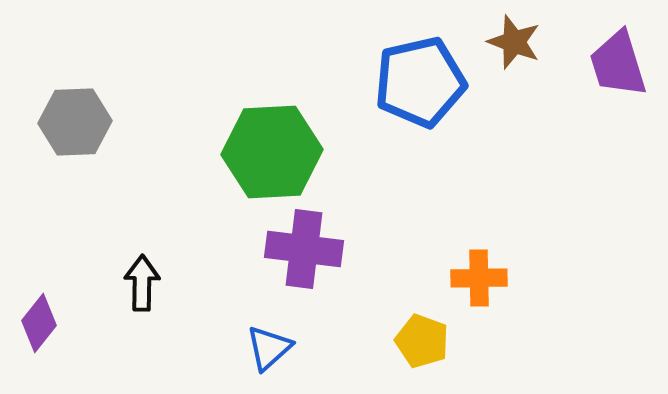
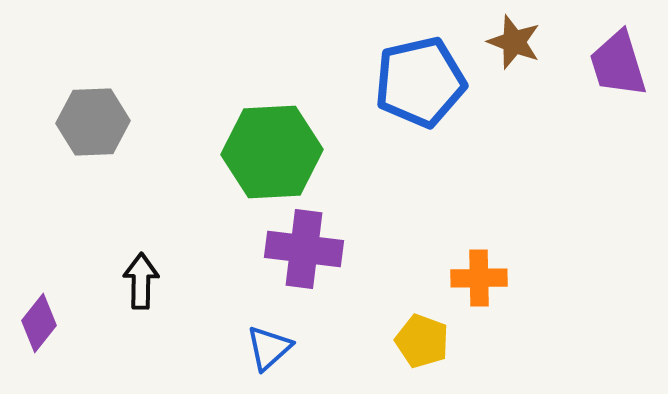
gray hexagon: moved 18 px right
black arrow: moved 1 px left, 2 px up
